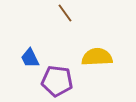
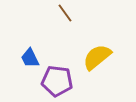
yellow semicircle: rotated 36 degrees counterclockwise
